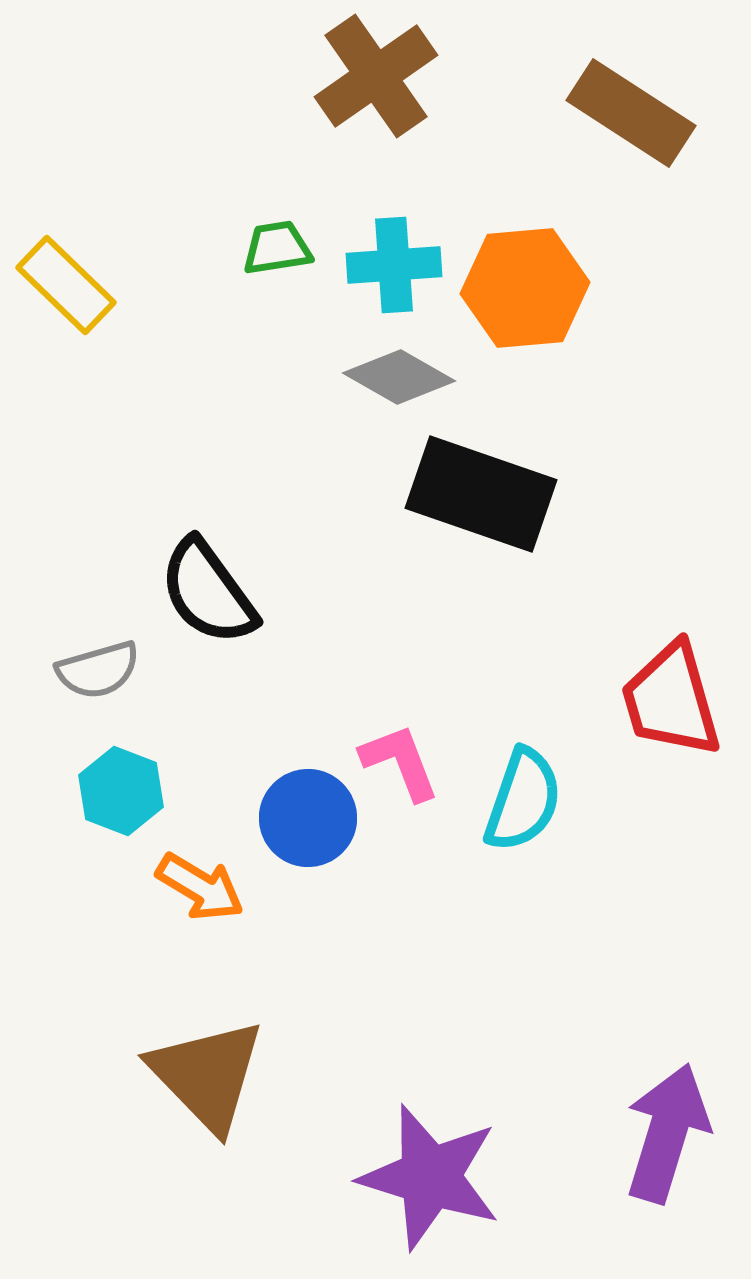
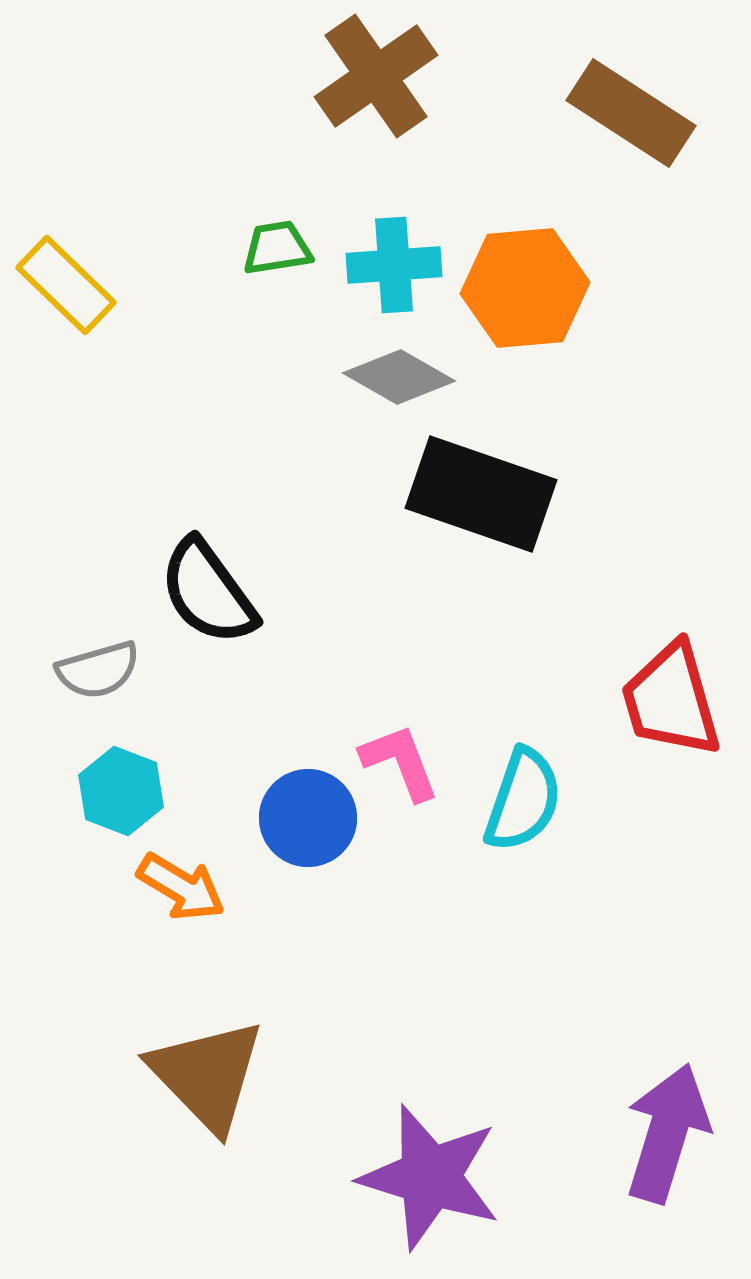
orange arrow: moved 19 px left
